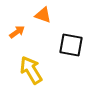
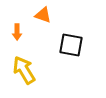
orange arrow: rotated 126 degrees clockwise
yellow arrow: moved 7 px left
